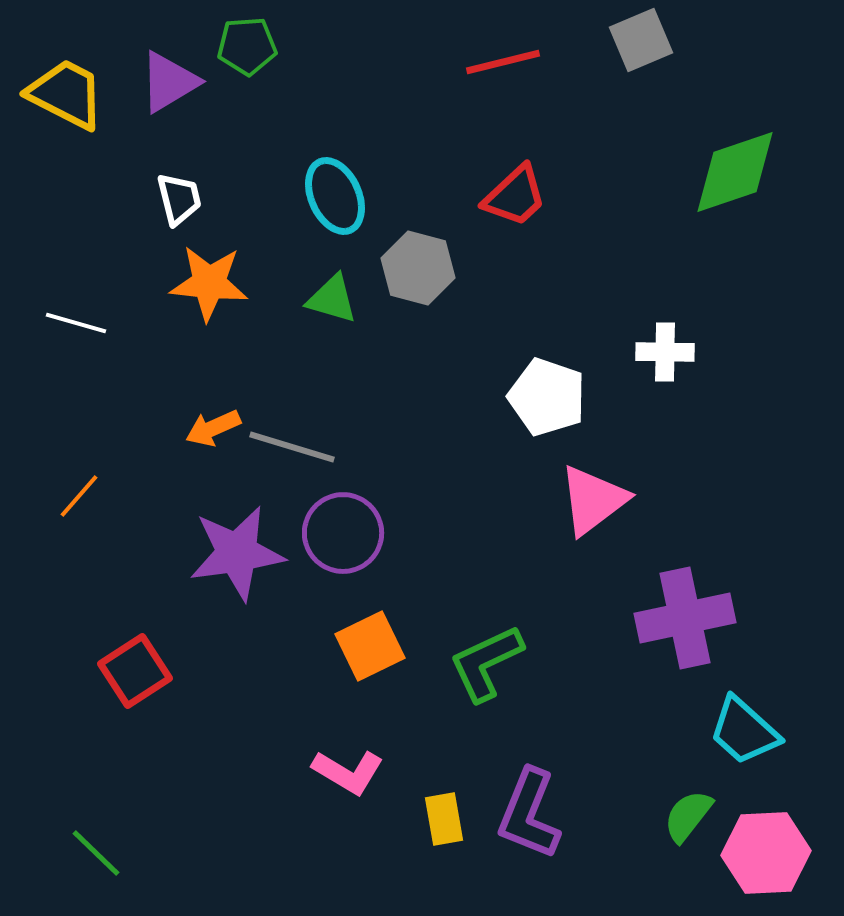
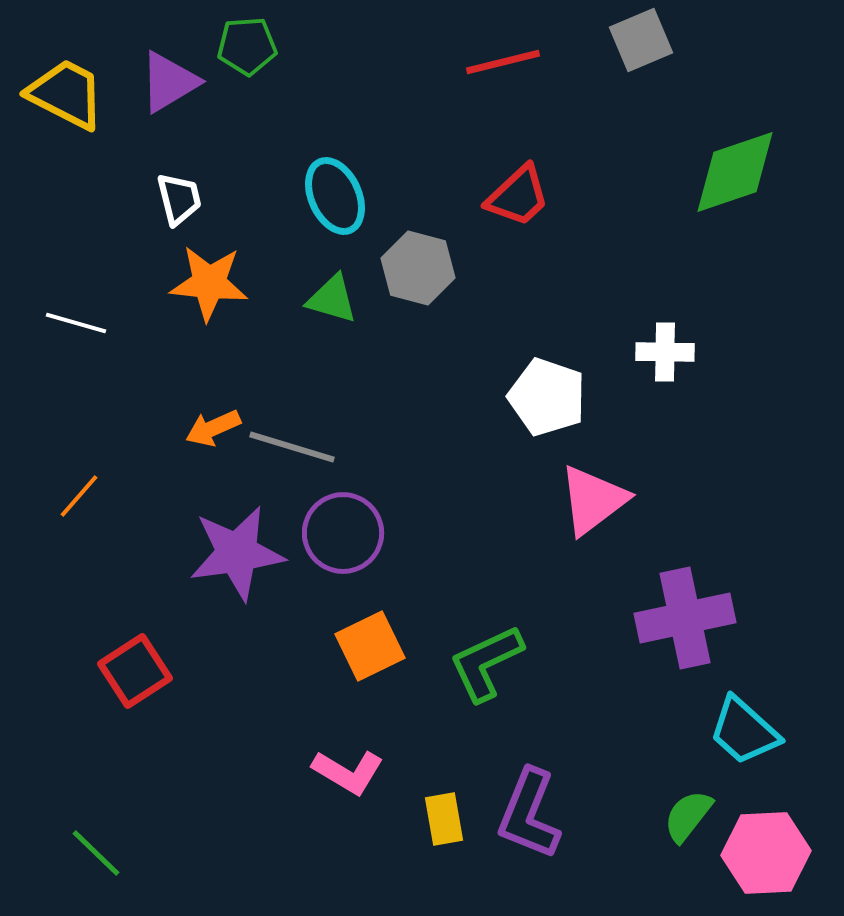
red trapezoid: moved 3 px right
